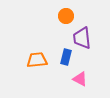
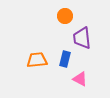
orange circle: moved 1 px left
blue rectangle: moved 1 px left, 2 px down
